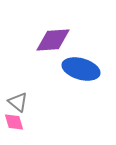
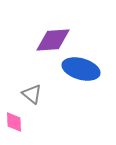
gray triangle: moved 14 px right, 8 px up
pink diamond: rotated 15 degrees clockwise
